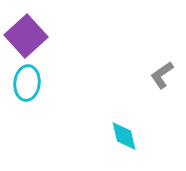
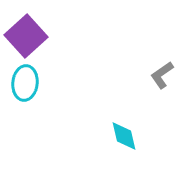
cyan ellipse: moved 2 px left
